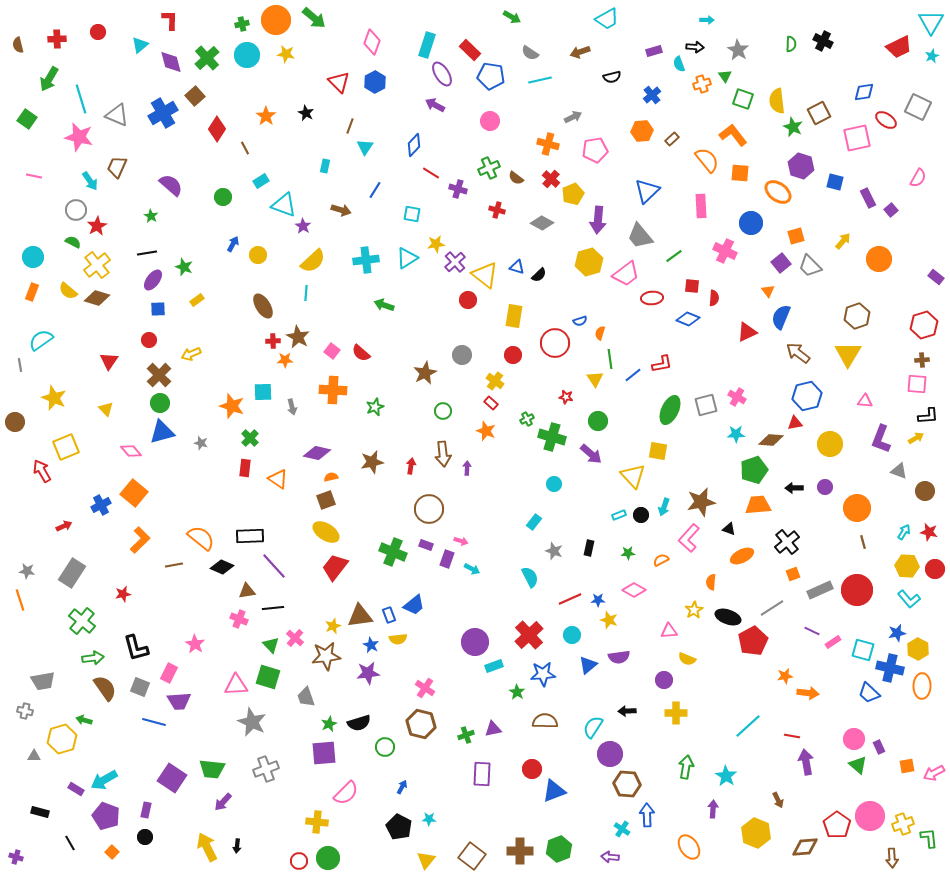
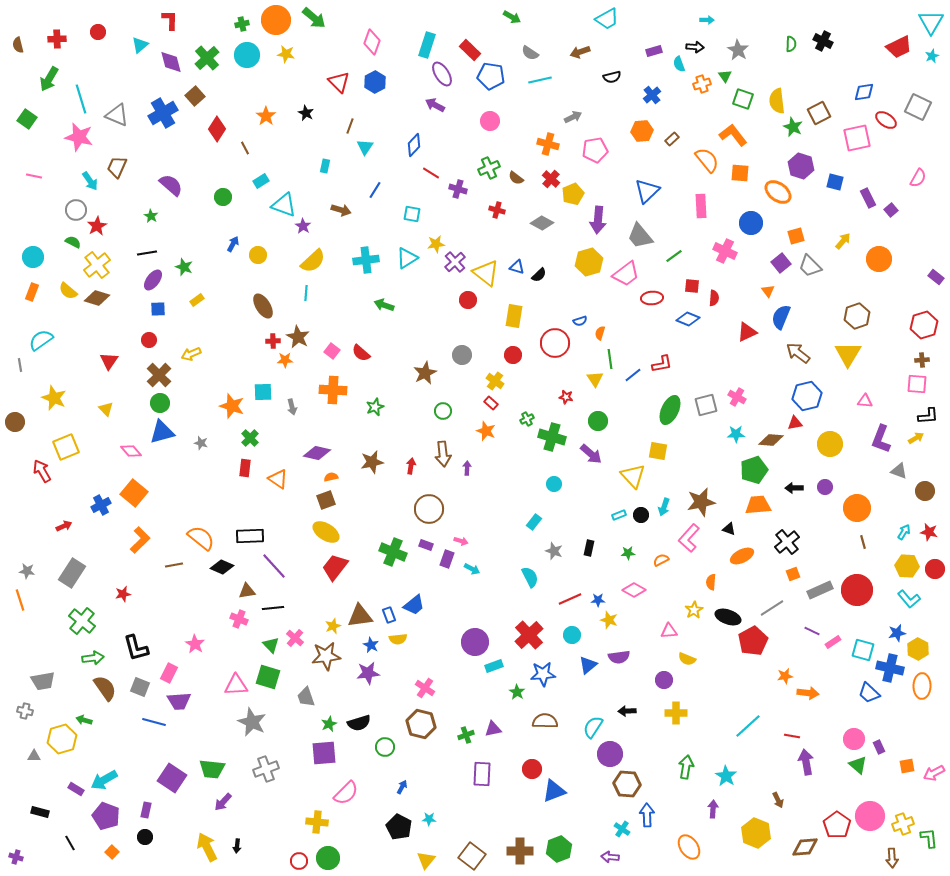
yellow triangle at (485, 275): moved 1 px right, 2 px up
